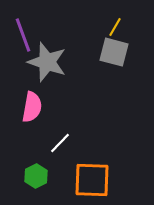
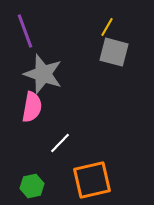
yellow line: moved 8 px left
purple line: moved 2 px right, 4 px up
gray star: moved 4 px left, 12 px down
green hexagon: moved 4 px left, 10 px down; rotated 15 degrees clockwise
orange square: rotated 15 degrees counterclockwise
